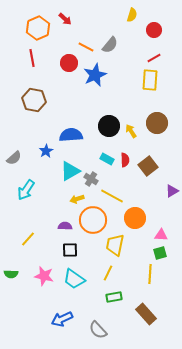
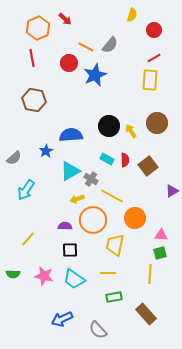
yellow line at (108, 273): rotated 63 degrees clockwise
green semicircle at (11, 274): moved 2 px right
